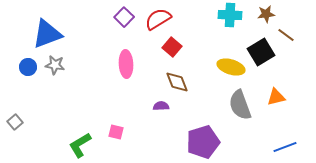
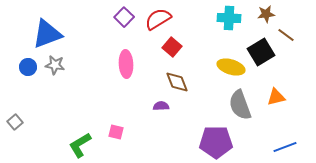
cyan cross: moved 1 px left, 3 px down
purple pentagon: moved 13 px right; rotated 16 degrees clockwise
